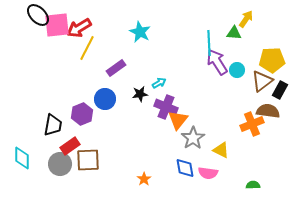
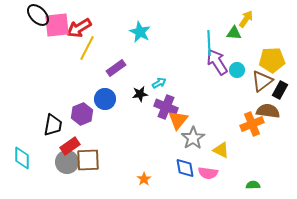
gray circle: moved 7 px right, 2 px up
